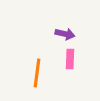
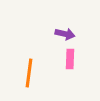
orange line: moved 8 px left
